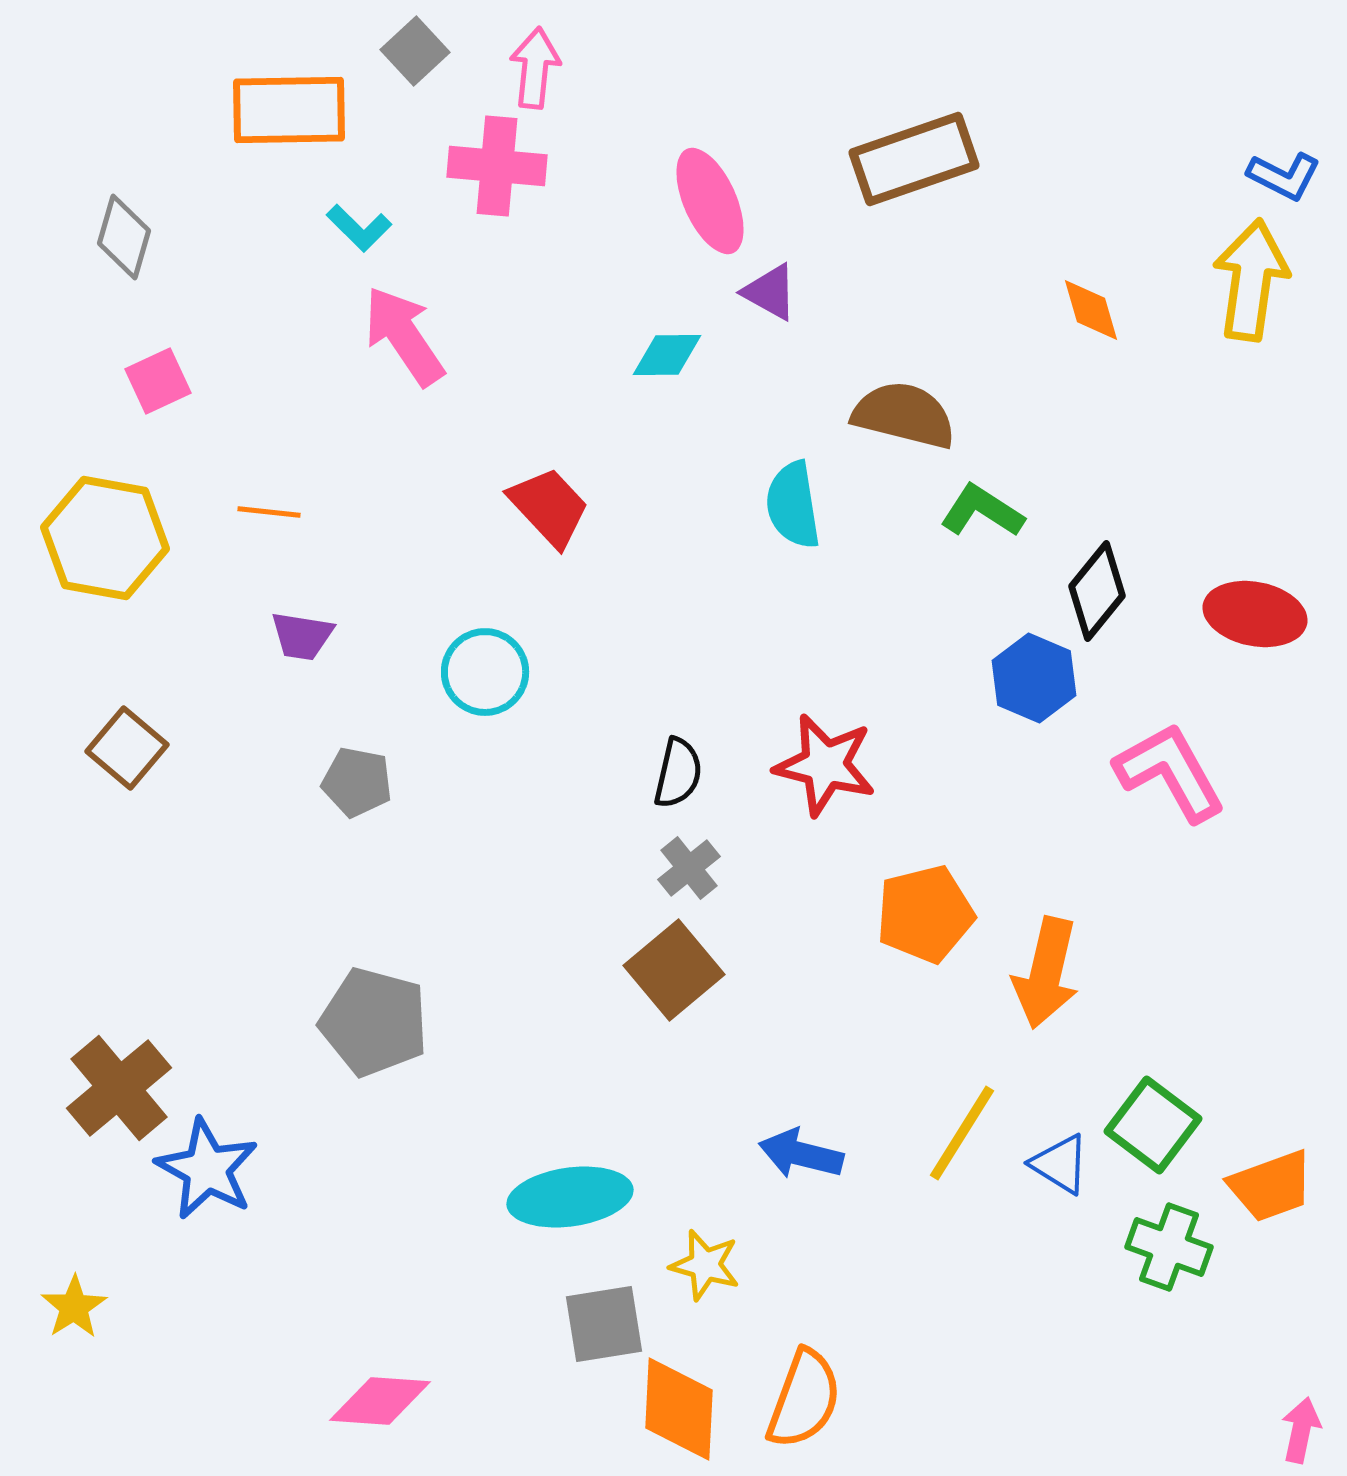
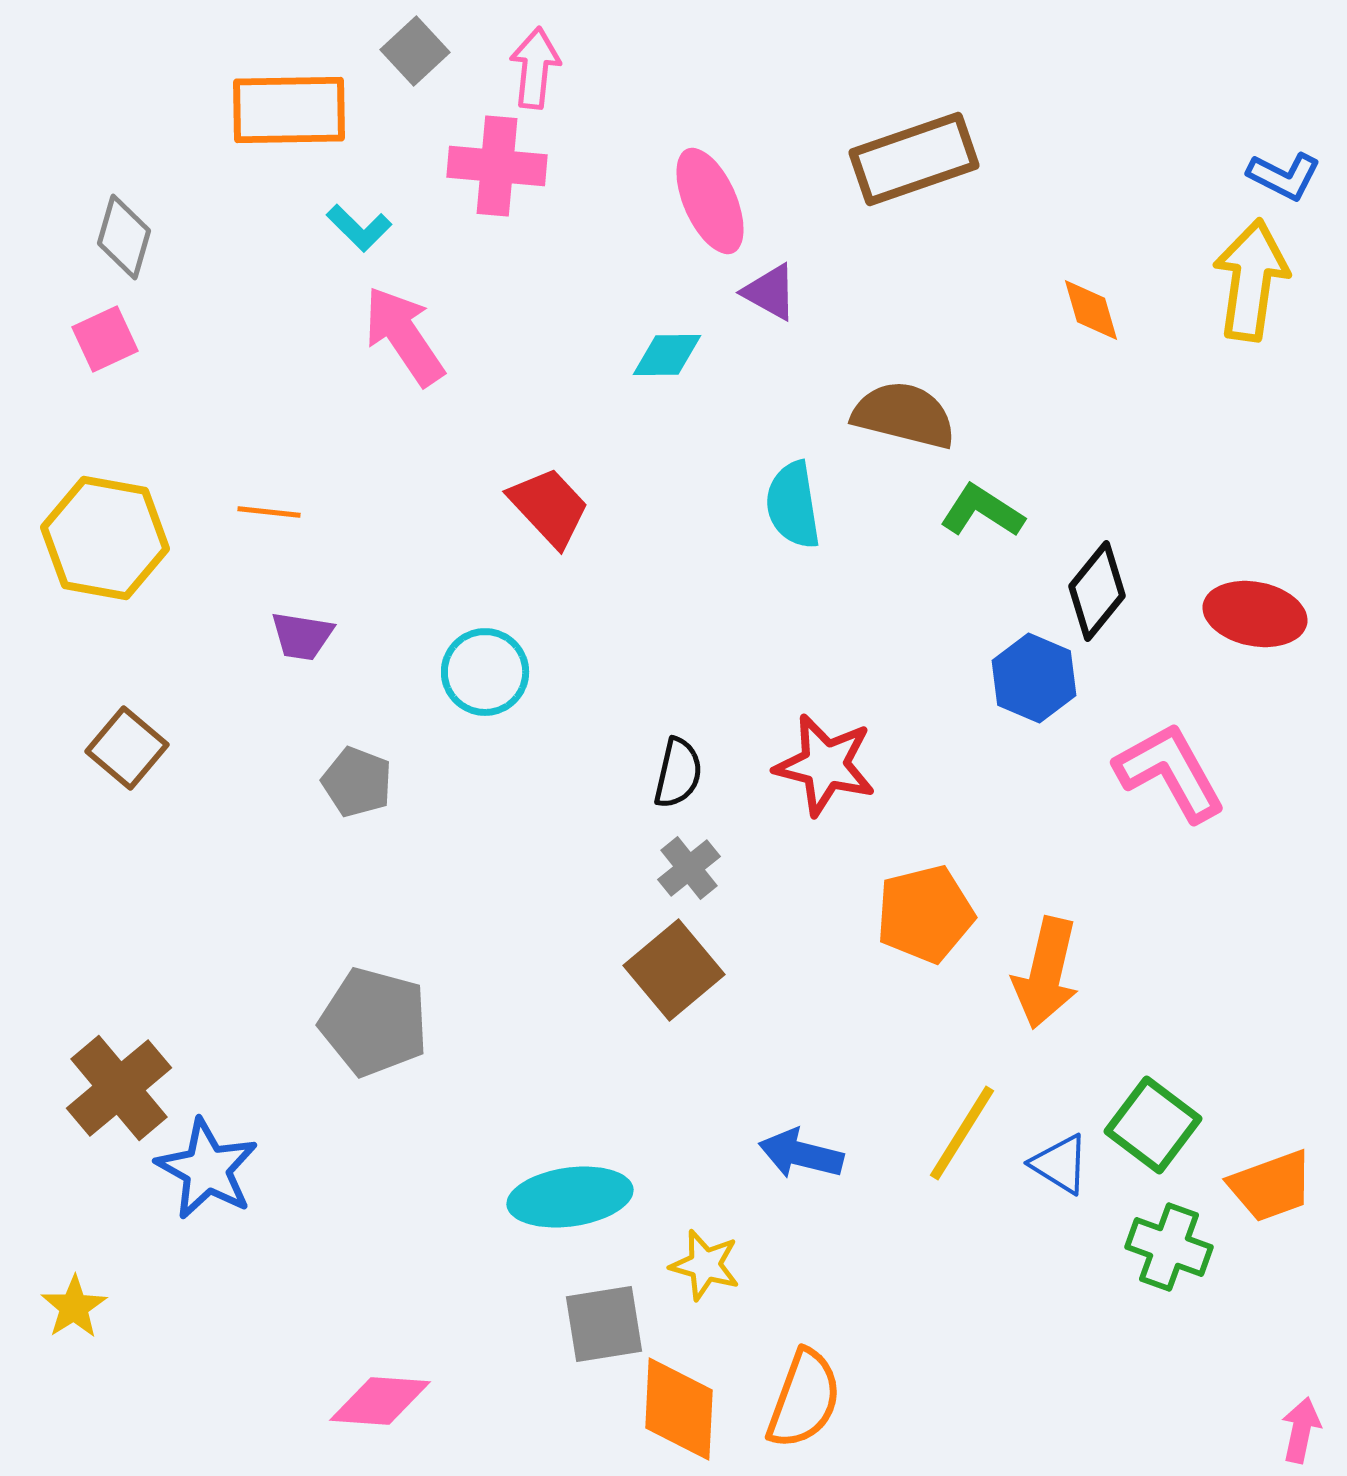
pink square at (158, 381): moved 53 px left, 42 px up
gray pentagon at (357, 782): rotated 10 degrees clockwise
